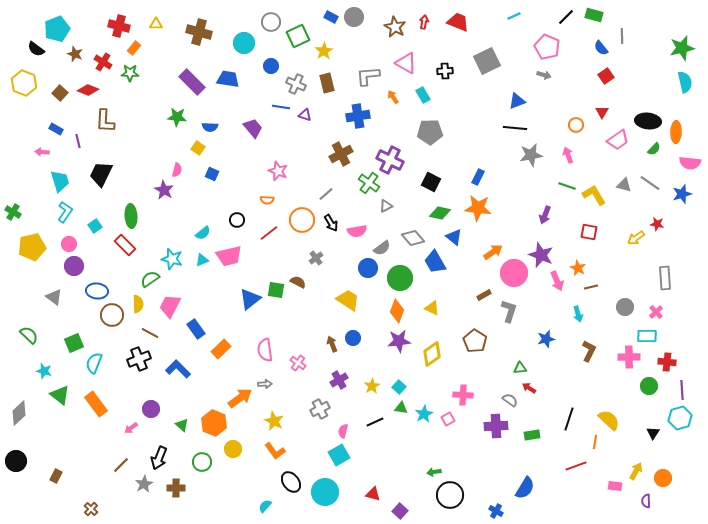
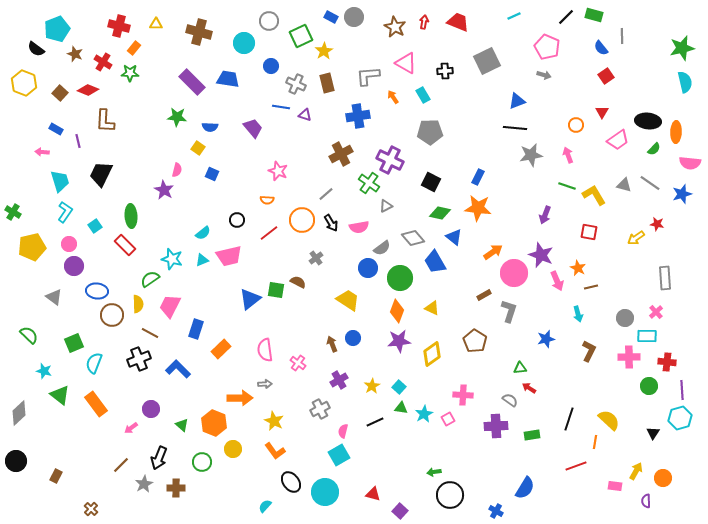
gray circle at (271, 22): moved 2 px left, 1 px up
green square at (298, 36): moved 3 px right
pink semicircle at (357, 231): moved 2 px right, 4 px up
gray circle at (625, 307): moved 11 px down
blue rectangle at (196, 329): rotated 54 degrees clockwise
orange arrow at (240, 398): rotated 35 degrees clockwise
